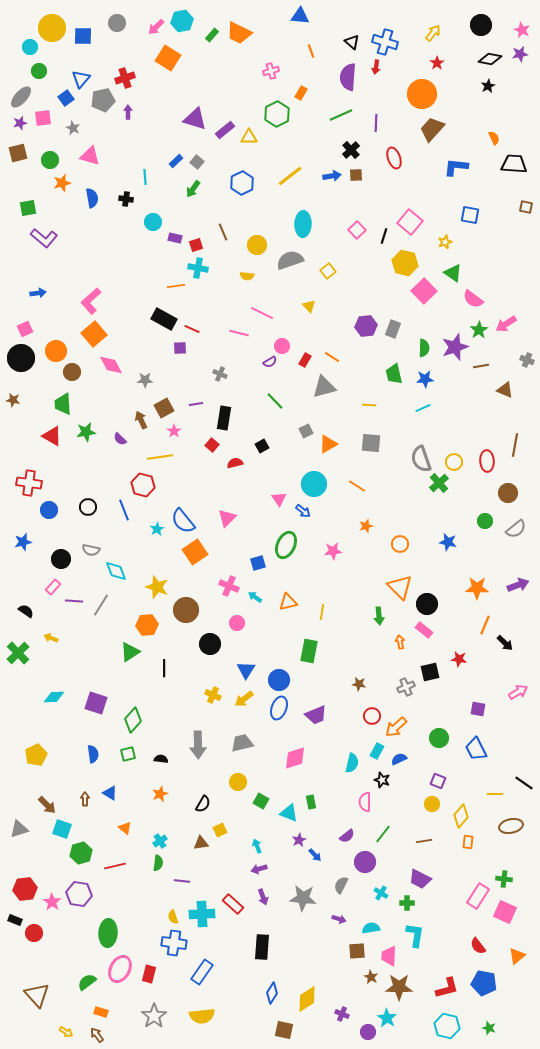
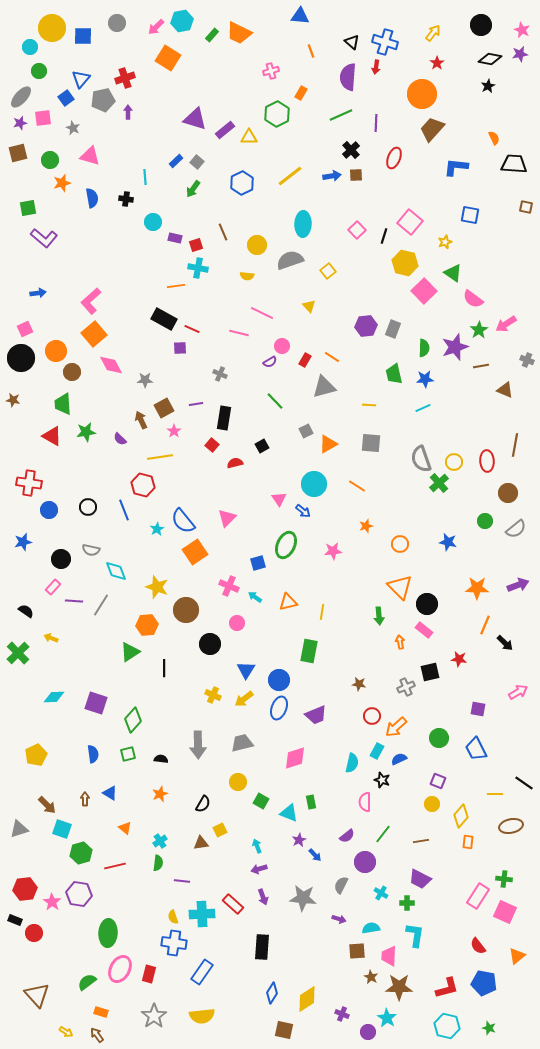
red ellipse at (394, 158): rotated 40 degrees clockwise
brown line at (424, 841): moved 3 px left
